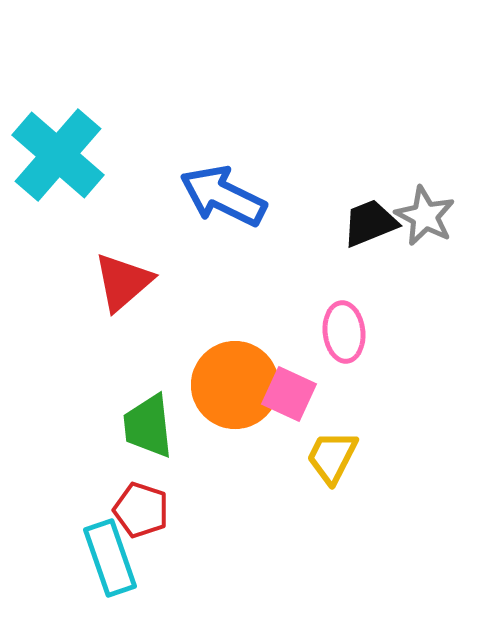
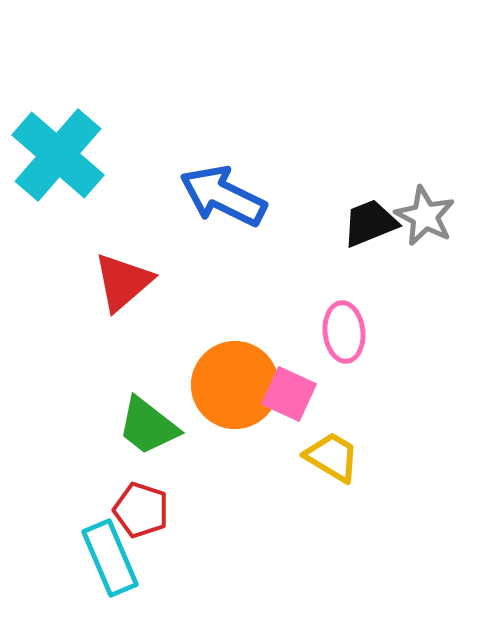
green trapezoid: rotated 46 degrees counterclockwise
yellow trapezoid: rotated 94 degrees clockwise
cyan rectangle: rotated 4 degrees counterclockwise
